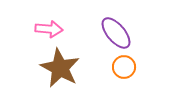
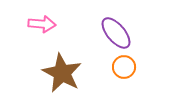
pink arrow: moved 7 px left, 5 px up
brown star: moved 2 px right, 5 px down
